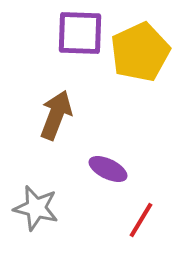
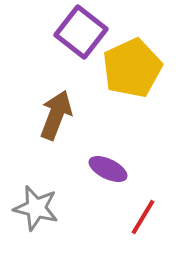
purple square: moved 1 px right, 1 px up; rotated 36 degrees clockwise
yellow pentagon: moved 8 px left, 16 px down
red line: moved 2 px right, 3 px up
